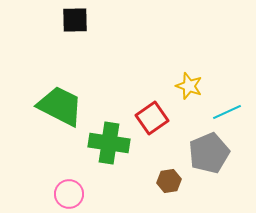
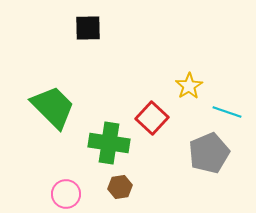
black square: moved 13 px right, 8 px down
yellow star: rotated 20 degrees clockwise
green trapezoid: moved 7 px left, 1 px down; rotated 18 degrees clockwise
cyan line: rotated 44 degrees clockwise
red square: rotated 12 degrees counterclockwise
brown hexagon: moved 49 px left, 6 px down
pink circle: moved 3 px left
